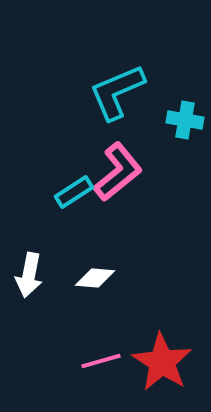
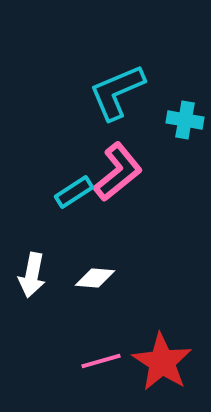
white arrow: moved 3 px right
